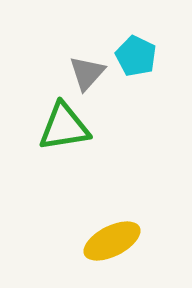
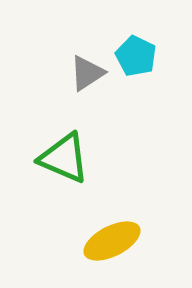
gray triangle: rotated 15 degrees clockwise
green triangle: moved 31 px down; rotated 32 degrees clockwise
